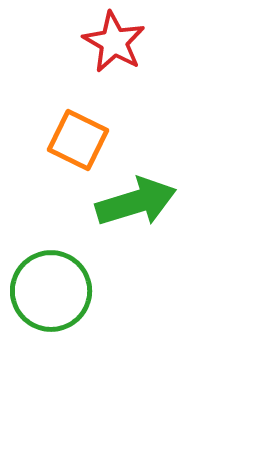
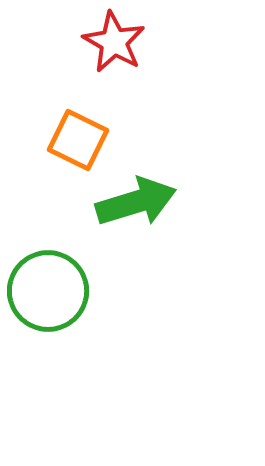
green circle: moved 3 px left
